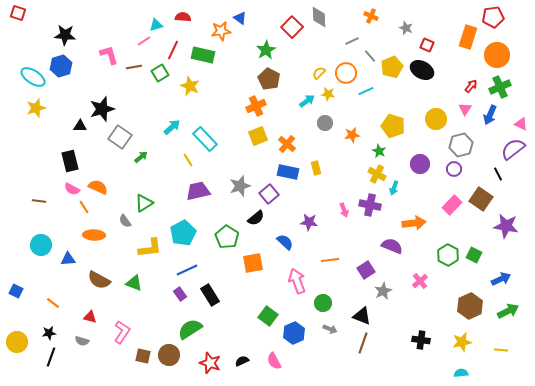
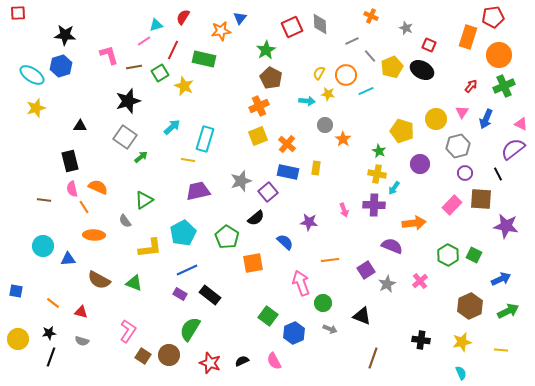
red square at (18, 13): rotated 21 degrees counterclockwise
red semicircle at (183, 17): rotated 63 degrees counterclockwise
gray diamond at (319, 17): moved 1 px right, 7 px down
blue triangle at (240, 18): rotated 32 degrees clockwise
red square at (292, 27): rotated 20 degrees clockwise
red square at (427, 45): moved 2 px right
green rectangle at (203, 55): moved 1 px right, 4 px down
orange circle at (497, 55): moved 2 px right
yellow semicircle at (319, 73): rotated 16 degrees counterclockwise
orange circle at (346, 73): moved 2 px down
cyan ellipse at (33, 77): moved 1 px left, 2 px up
brown pentagon at (269, 79): moved 2 px right, 1 px up
yellow star at (190, 86): moved 6 px left
green cross at (500, 87): moved 4 px right, 1 px up
cyan arrow at (307, 101): rotated 42 degrees clockwise
orange cross at (256, 106): moved 3 px right
black star at (102, 109): moved 26 px right, 8 px up
pink triangle at (465, 109): moved 3 px left, 3 px down
blue arrow at (490, 115): moved 4 px left, 4 px down
gray circle at (325, 123): moved 2 px down
yellow pentagon at (393, 126): moved 9 px right, 5 px down
orange star at (352, 135): moved 9 px left, 4 px down; rotated 28 degrees counterclockwise
gray square at (120, 137): moved 5 px right
cyan rectangle at (205, 139): rotated 60 degrees clockwise
gray hexagon at (461, 145): moved 3 px left, 1 px down
yellow line at (188, 160): rotated 48 degrees counterclockwise
yellow rectangle at (316, 168): rotated 24 degrees clockwise
purple circle at (454, 169): moved 11 px right, 4 px down
yellow cross at (377, 174): rotated 18 degrees counterclockwise
gray star at (240, 186): moved 1 px right, 5 px up
cyan arrow at (394, 188): rotated 16 degrees clockwise
pink semicircle at (72, 189): rotated 49 degrees clockwise
purple square at (269, 194): moved 1 px left, 2 px up
brown square at (481, 199): rotated 30 degrees counterclockwise
brown line at (39, 201): moved 5 px right, 1 px up
green triangle at (144, 203): moved 3 px up
purple cross at (370, 205): moved 4 px right; rotated 10 degrees counterclockwise
cyan circle at (41, 245): moved 2 px right, 1 px down
pink arrow at (297, 281): moved 4 px right, 2 px down
blue square at (16, 291): rotated 16 degrees counterclockwise
gray star at (383, 291): moved 4 px right, 7 px up
purple rectangle at (180, 294): rotated 24 degrees counterclockwise
black rectangle at (210, 295): rotated 20 degrees counterclockwise
red triangle at (90, 317): moved 9 px left, 5 px up
green semicircle at (190, 329): rotated 25 degrees counterclockwise
pink L-shape at (122, 332): moved 6 px right, 1 px up
yellow circle at (17, 342): moved 1 px right, 3 px up
brown line at (363, 343): moved 10 px right, 15 px down
brown square at (143, 356): rotated 21 degrees clockwise
cyan semicircle at (461, 373): rotated 72 degrees clockwise
